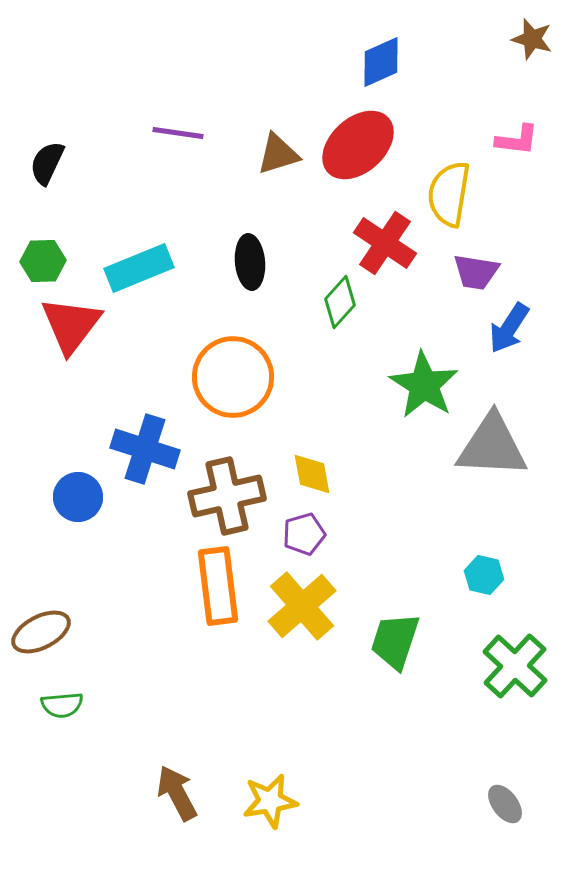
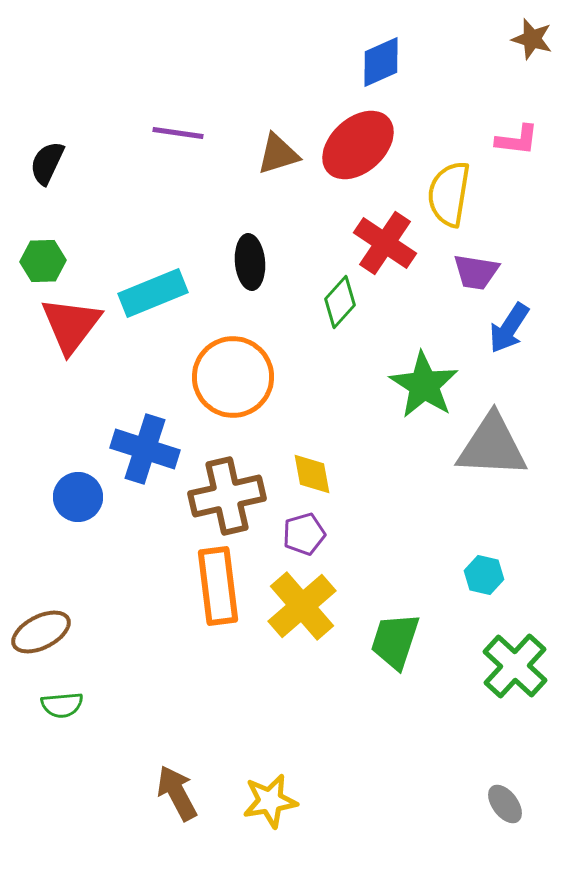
cyan rectangle: moved 14 px right, 25 px down
